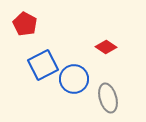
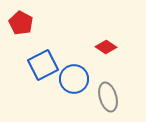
red pentagon: moved 4 px left, 1 px up
gray ellipse: moved 1 px up
